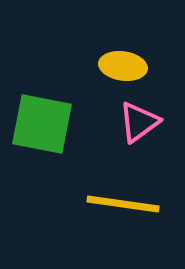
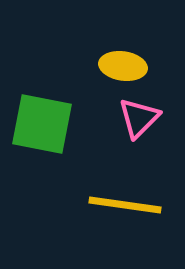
pink triangle: moved 4 px up; rotated 9 degrees counterclockwise
yellow line: moved 2 px right, 1 px down
